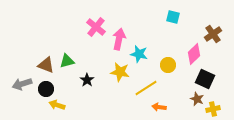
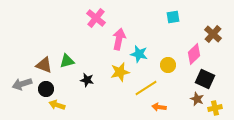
cyan square: rotated 24 degrees counterclockwise
pink cross: moved 9 px up
brown cross: rotated 12 degrees counterclockwise
brown triangle: moved 2 px left
yellow star: rotated 24 degrees counterclockwise
black star: rotated 24 degrees counterclockwise
yellow cross: moved 2 px right, 1 px up
